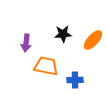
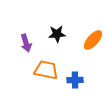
black star: moved 6 px left
purple arrow: rotated 24 degrees counterclockwise
orange trapezoid: moved 4 px down
